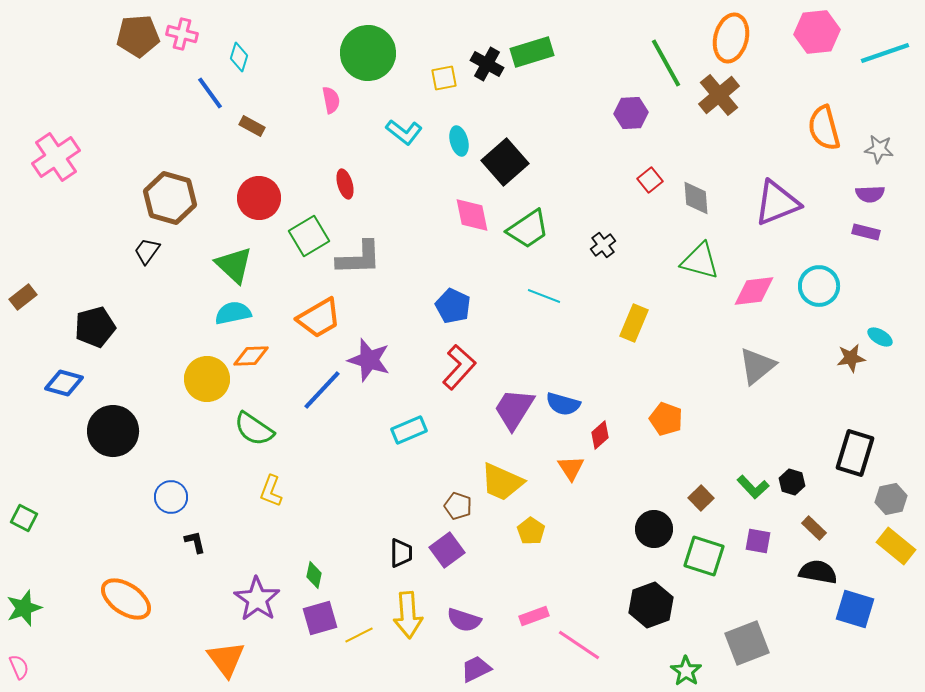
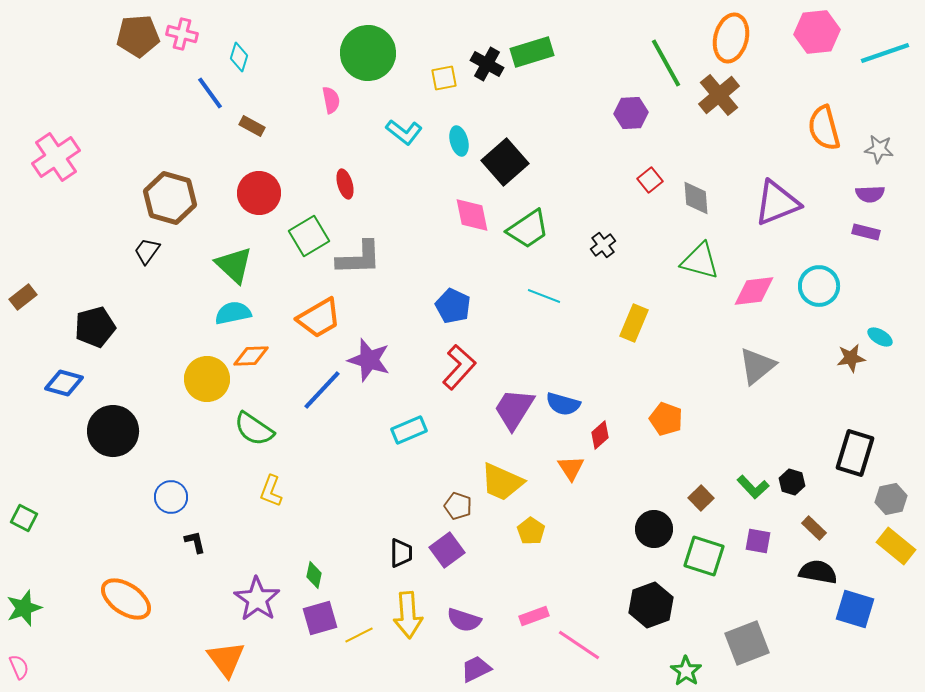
red circle at (259, 198): moved 5 px up
